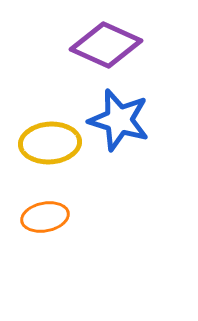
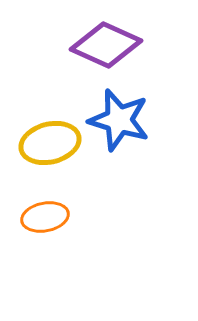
yellow ellipse: rotated 10 degrees counterclockwise
